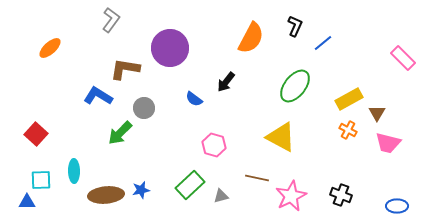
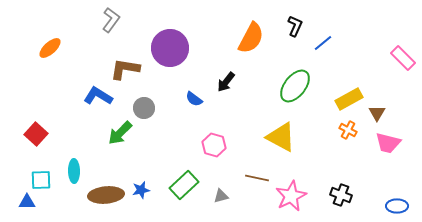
green rectangle: moved 6 px left
